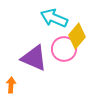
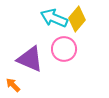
yellow diamond: moved 17 px up
purple triangle: moved 4 px left, 1 px down
orange arrow: moved 2 px right; rotated 49 degrees counterclockwise
